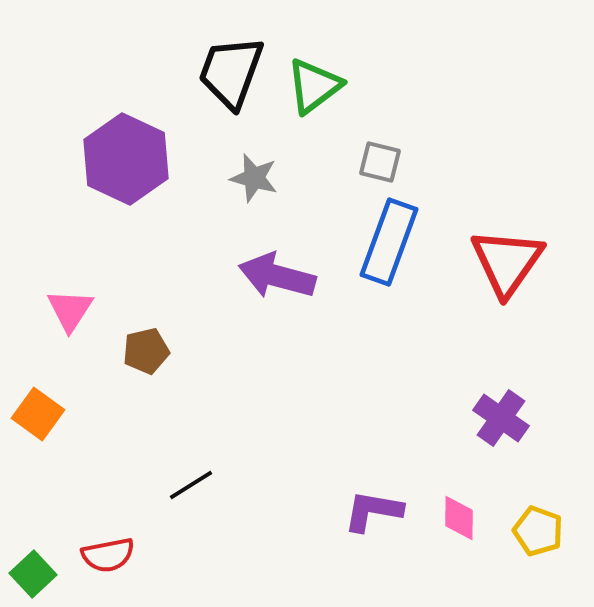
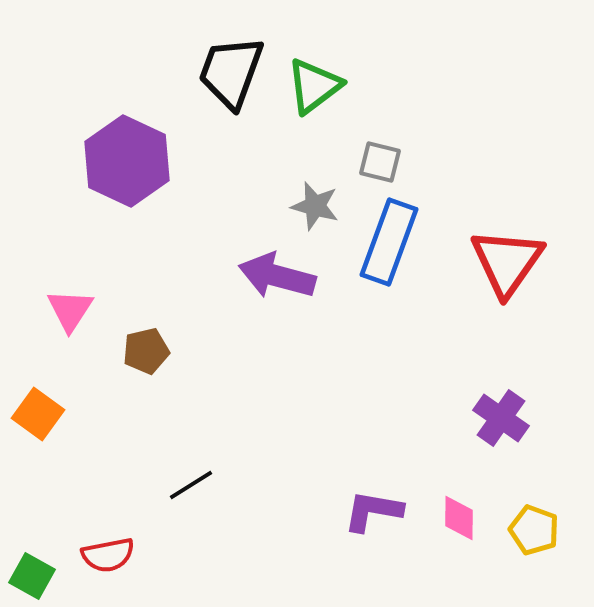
purple hexagon: moved 1 px right, 2 px down
gray star: moved 61 px right, 28 px down
yellow pentagon: moved 4 px left, 1 px up
green square: moved 1 px left, 2 px down; rotated 18 degrees counterclockwise
